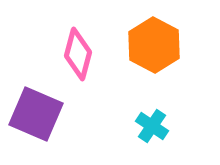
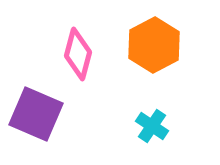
orange hexagon: rotated 4 degrees clockwise
